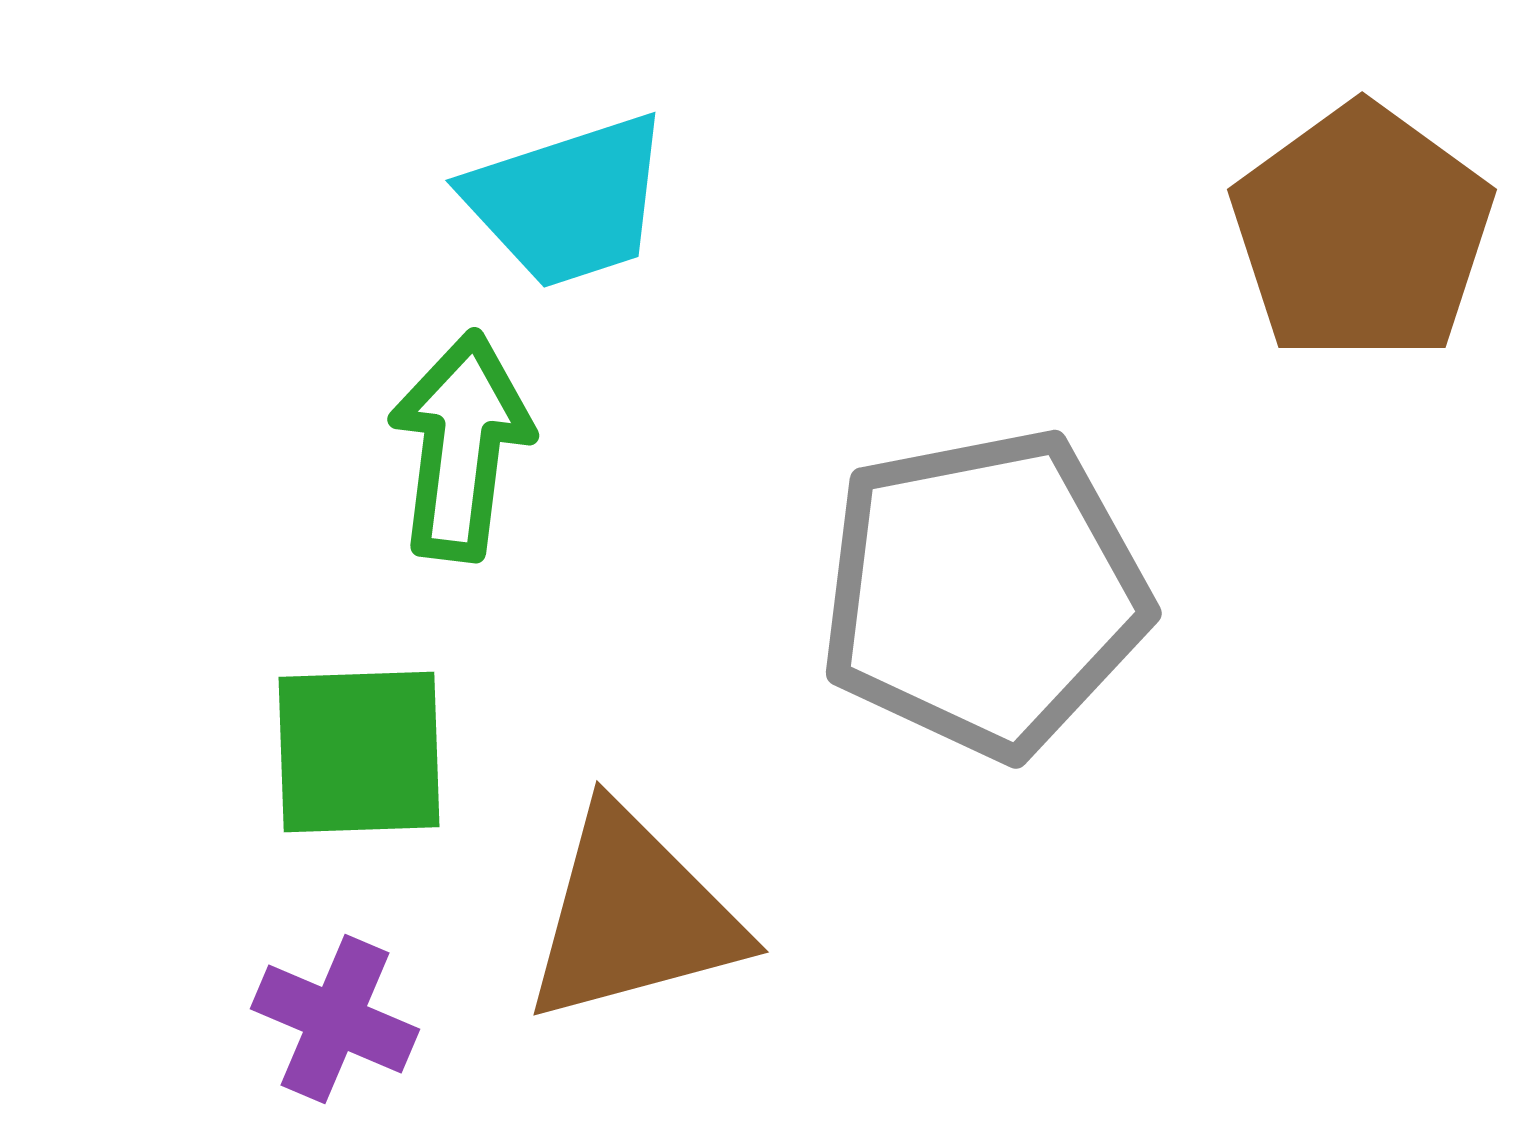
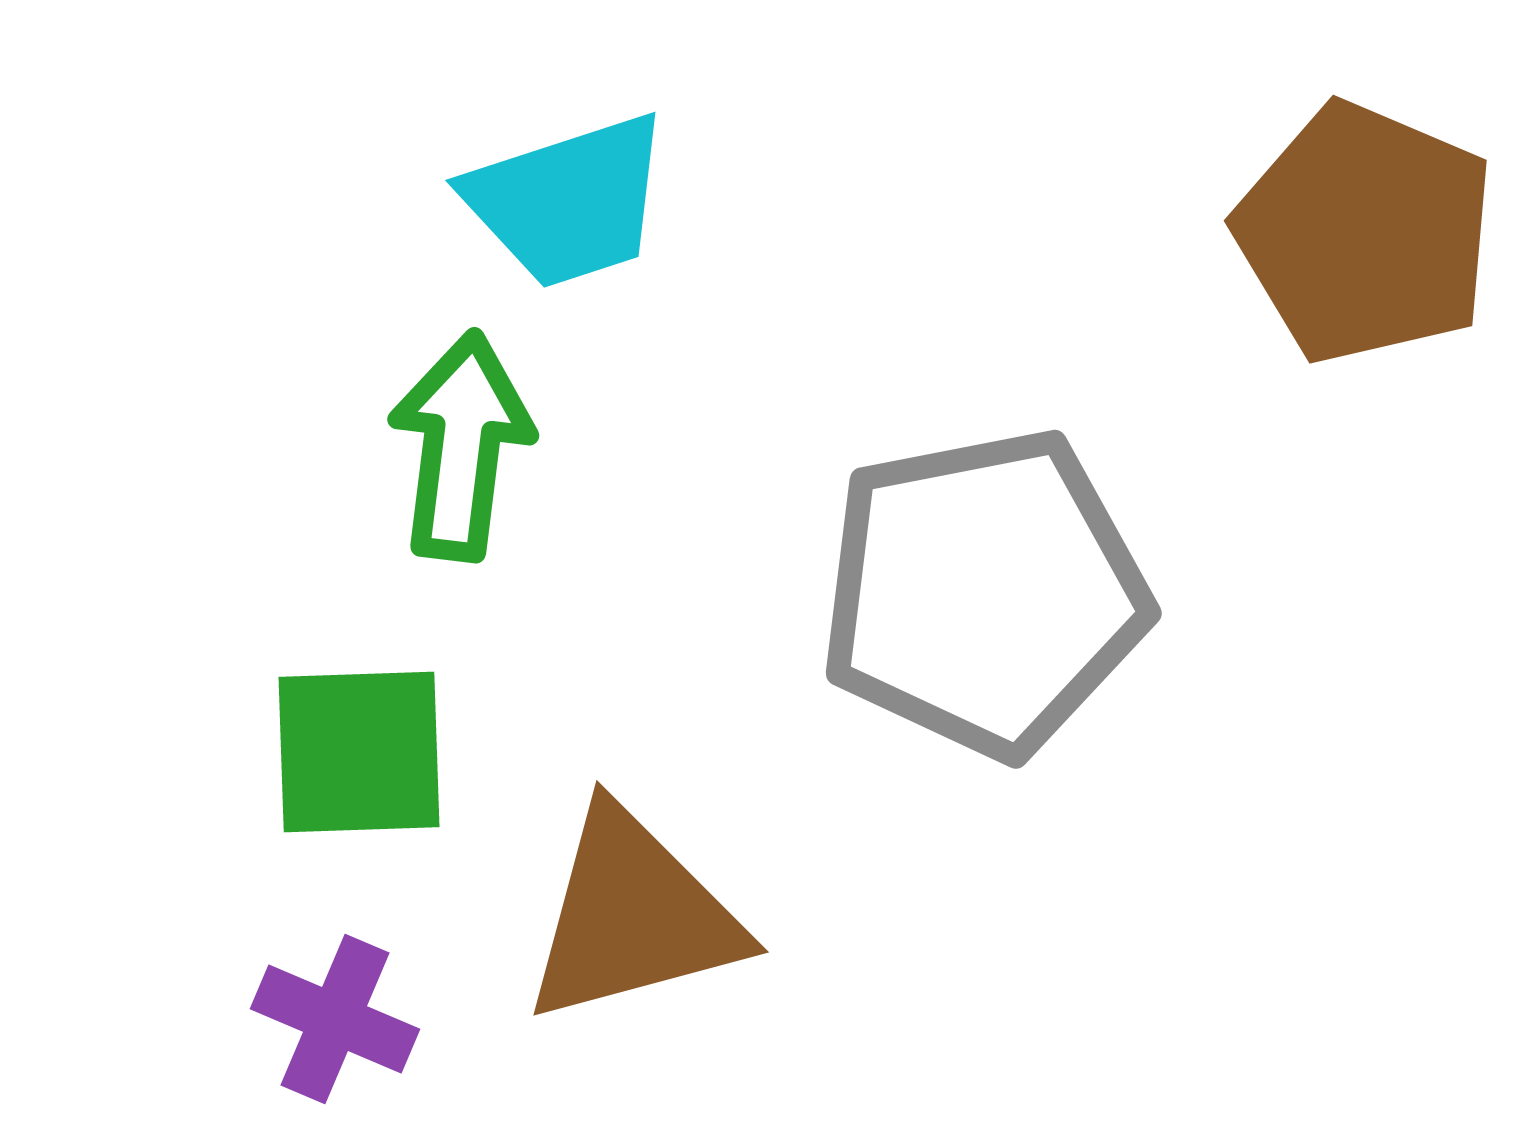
brown pentagon: moved 3 px right; rotated 13 degrees counterclockwise
